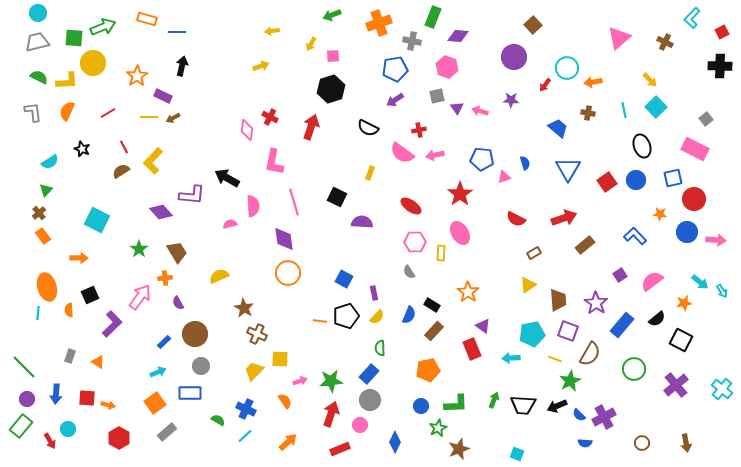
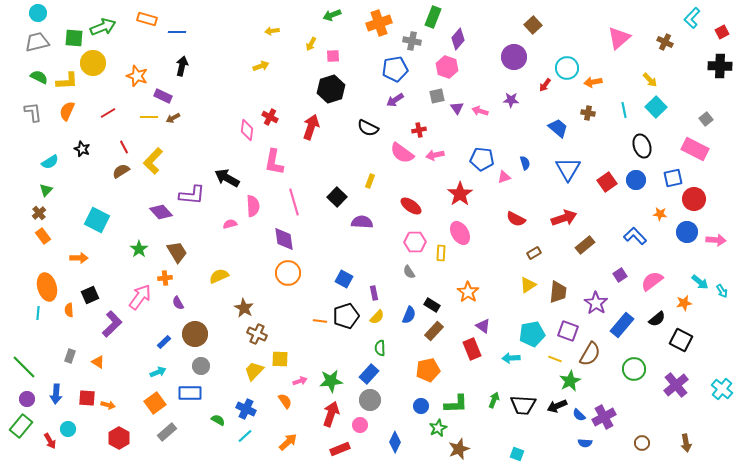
purple diamond at (458, 36): moved 3 px down; rotated 55 degrees counterclockwise
orange star at (137, 76): rotated 20 degrees counterclockwise
yellow rectangle at (370, 173): moved 8 px down
black square at (337, 197): rotated 18 degrees clockwise
brown trapezoid at (558, 300): moved 8 px up; rotated 10 degrees clockwise
